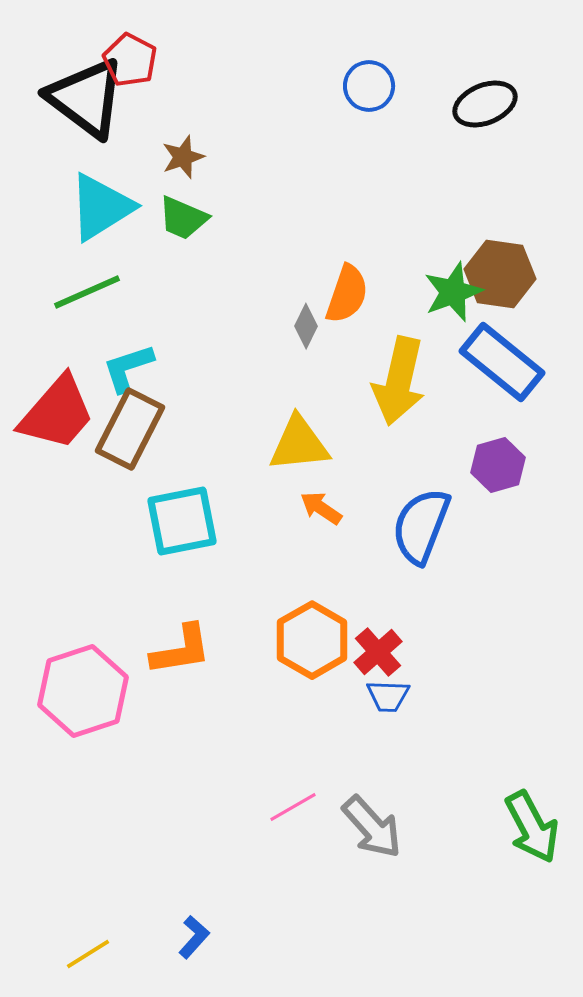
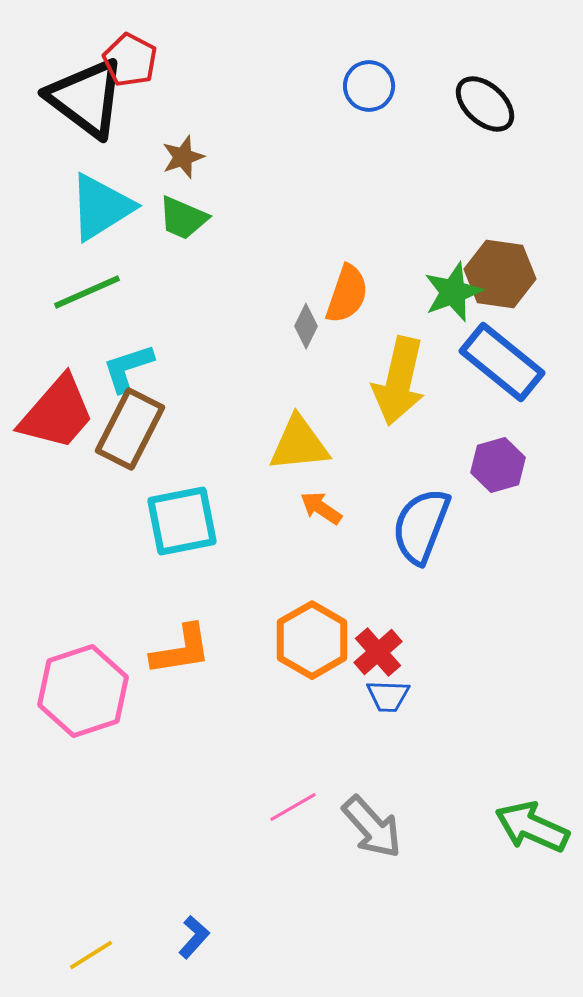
black ellipse: rotated 64 degrees clockwise
green arrow: rotated 142 degrees clockwise
yellow line: moved 3 px right, 1 px down
